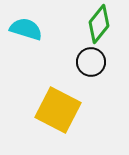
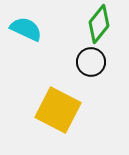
cyan semicircle: rotated 8 degrees clockwise
